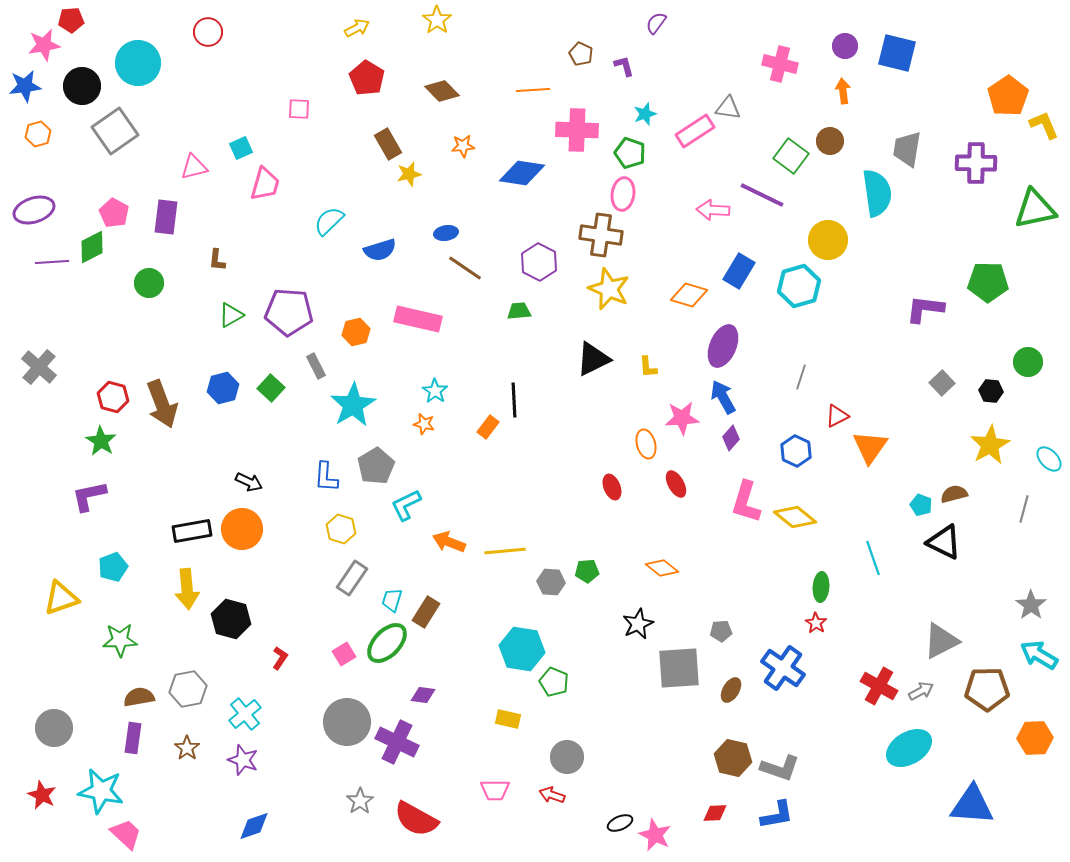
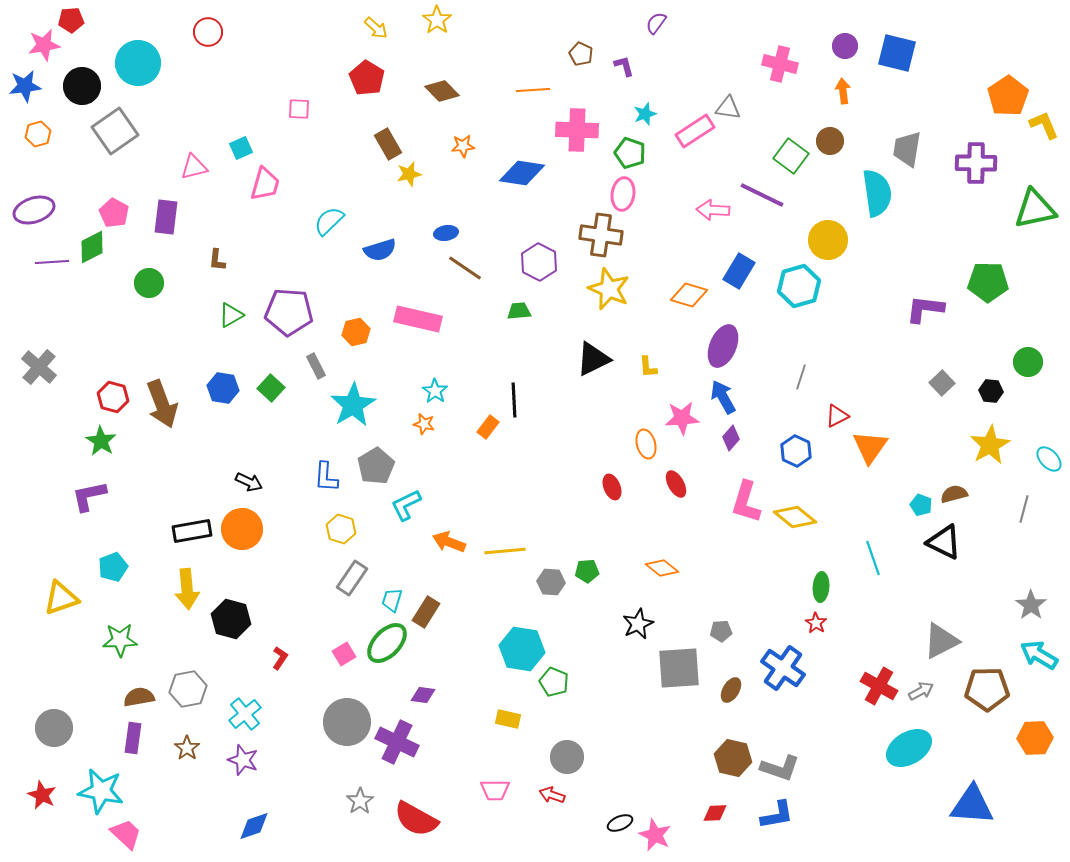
yellow arrow at (357, 28): moved 19 px right; rotated 70 degrees clockwise
blue hexagon at (223, 388): rotated 24 degrees clockwise
